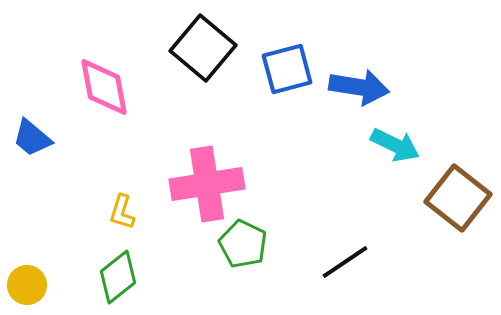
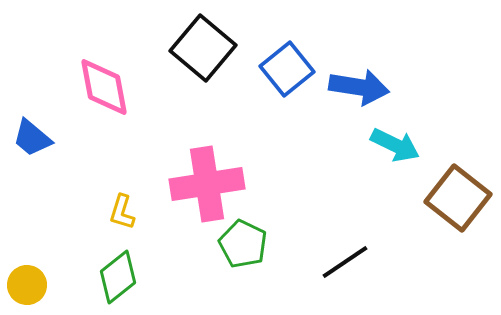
blue square: rotated 24 degrees counterclockwise
